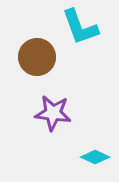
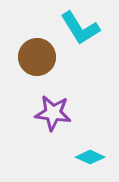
cyan L-shape: moved 1 px down; rotated 12 degrees counterclockwise
cyan diamond: moved 5 px left
